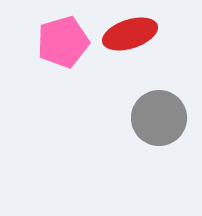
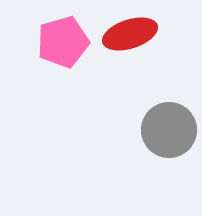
gray circle: moved 10 px right, 12 px down
